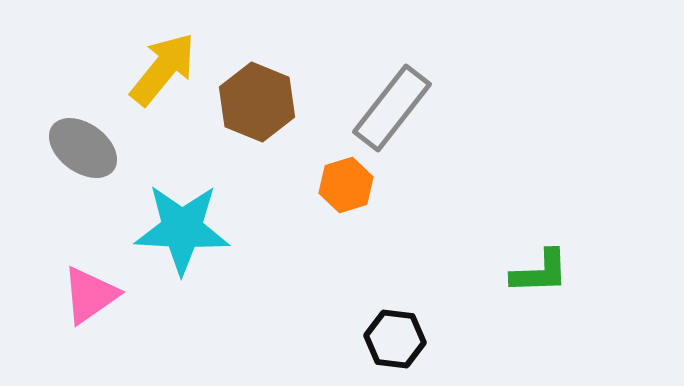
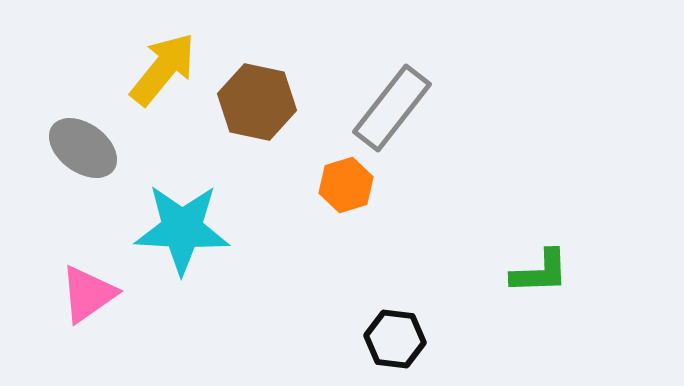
brown hexagon: rotated 10 degrees counterclockwise
pink triangle: moved 2 px left, 1 px up
